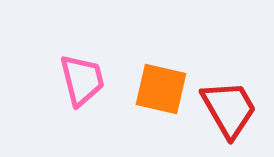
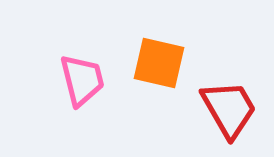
orange square: moved 2 px left, 26 px up
